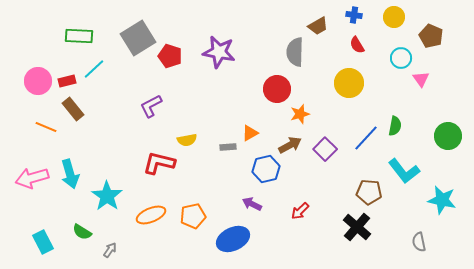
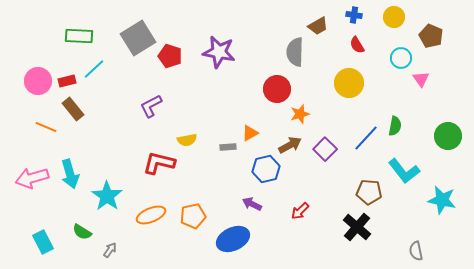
gray semicircle at (419, 242): moved 3 px left, 9 px down
